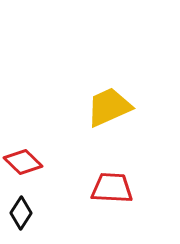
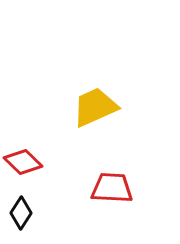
yellow trapezoid: moved 14 px left
